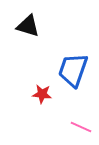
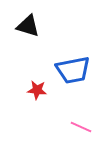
blue trapezoid: rotated 120 degrees counterclockwise
red star: moved 5 px left, 4 px up
